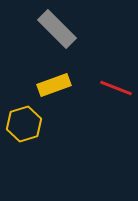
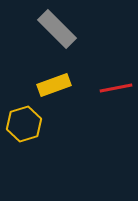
red line: rotated 32 degrees counterclockwise
